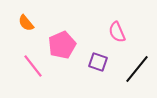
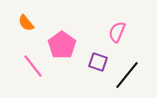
pink semicircle: rotated 45 degrees clockwise
pink pentagon: rotated 12 degrees counterclockwise
black line: moved 10 px left, 6 px down
